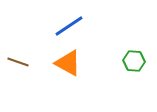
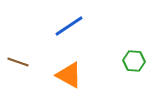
orange triangle: moved 1 px right, 12 px down
